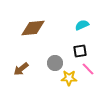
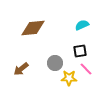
pink line: moved 2 px left
